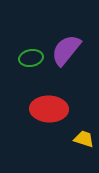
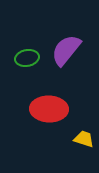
green ellipse: moved 4 px left
